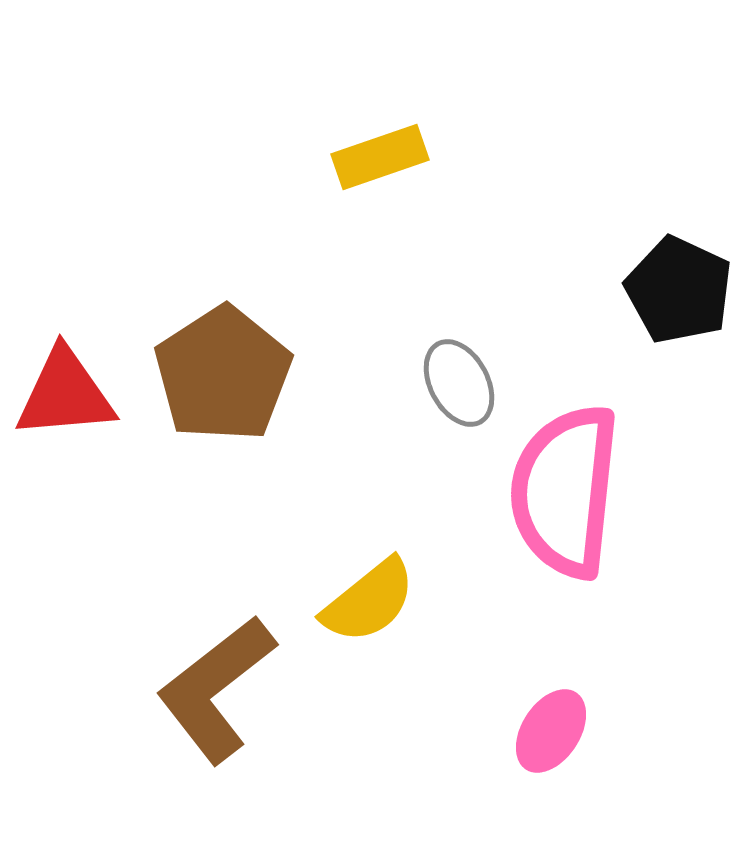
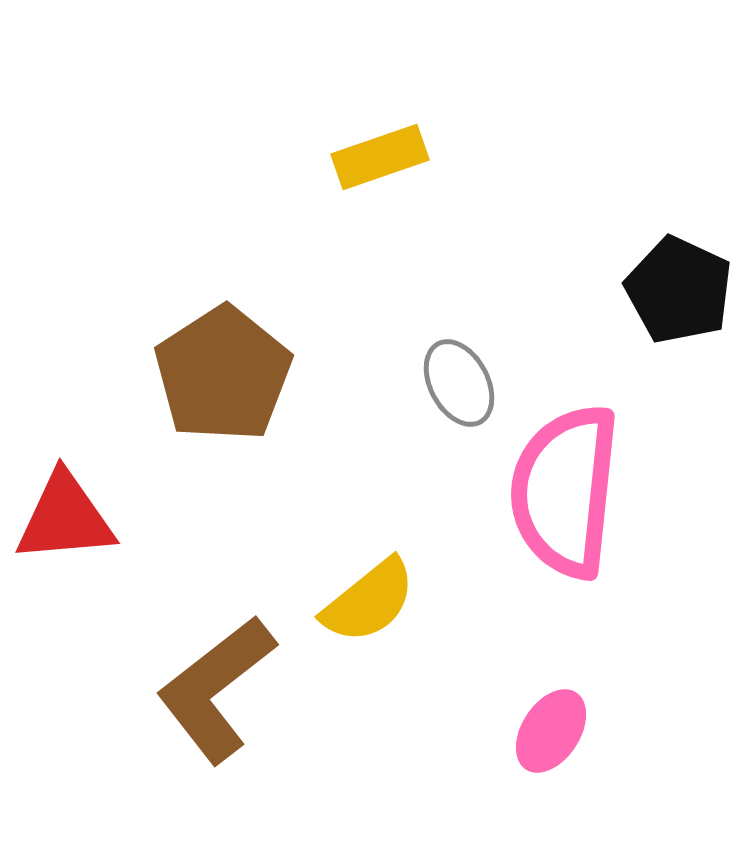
red triangle: moved 124 px down
